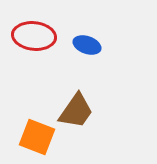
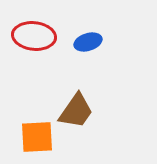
blue ellipse: moved 1 px right, 3 px up; rotated 36 degrees counterclockwise
orange square: rotated 24 degrees counterclockwise
